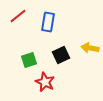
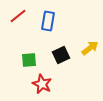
blue rectangle: moved 1 px up
yellow arrow: rotated 132 degrees clockwise
green square: rotated 14 degrees clockwise
red star: moved 3 px left, 2 px down
